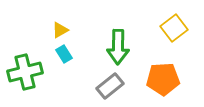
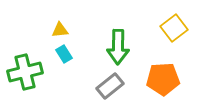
yellow triangle: rotated 24 degrees clockwise
